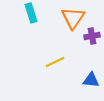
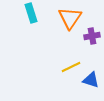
orange triangle: moved 3 px left
yellow line: moved 16 px right, 5 px down
blue triangle: rotated 12 degrees clockwise
